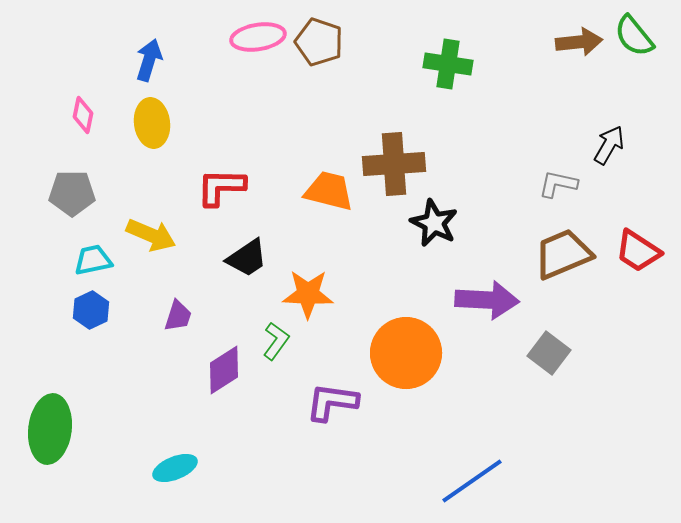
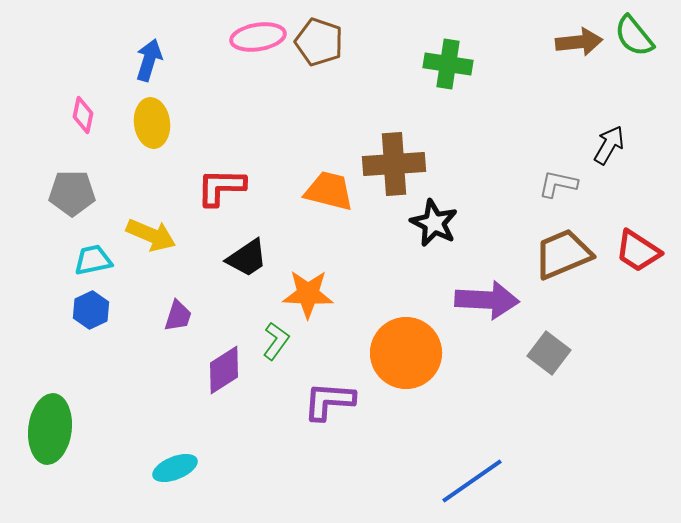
purple L-shape: moved 3 px left, 1 px up; rotated 4 degrees counterclockwise
